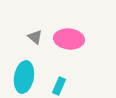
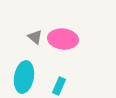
pink ellipse: moved 6 px left
